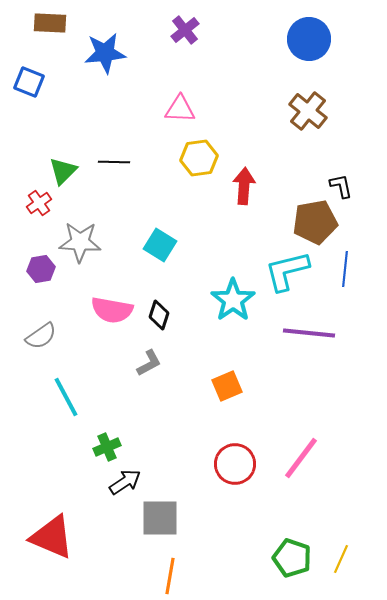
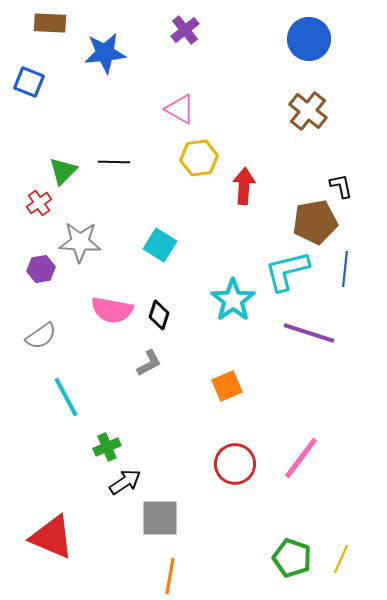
pink triangle: rotated 28 degrees clockwise
purple line: rotated 12 degrees clockwise
